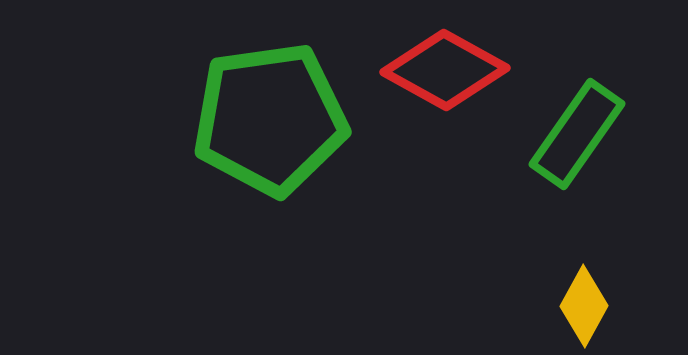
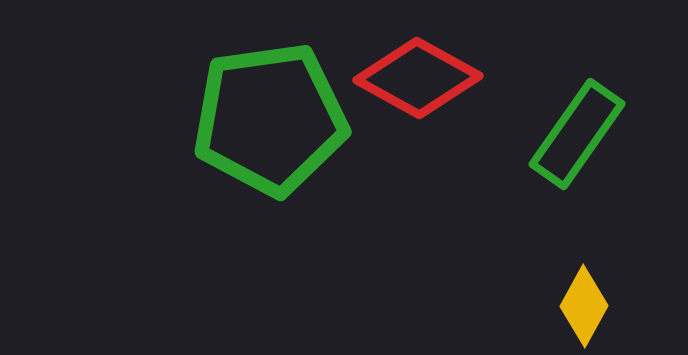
red diamond: moved 27 px left, 8 px down
